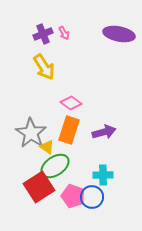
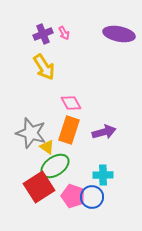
pink diamond: rotated 25 degrees clockwise
gray star: rotated 16 degrees counterclockwise
